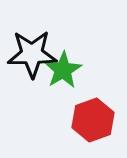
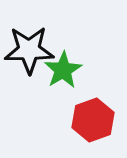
black star: moved 3 px left, 4 px up
